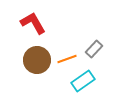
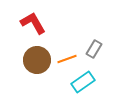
gray rectangle: rotated 12 degrees counterclockwise
cyan rectangle: moved 1 px down
